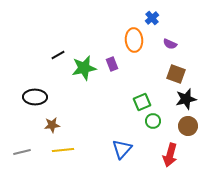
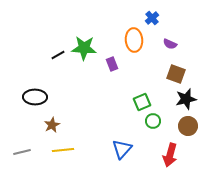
green star: moved 20 px up; rotated 15 degrees clockwise
brown star: rotated 21 degrees counterclockwise
